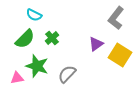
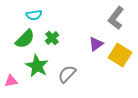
cyan semicircle: rotated 35 degrees counterclockwise
green star: rotated 10 degrees clockwise
pink triangle: moved 6 px left, 3 px down
